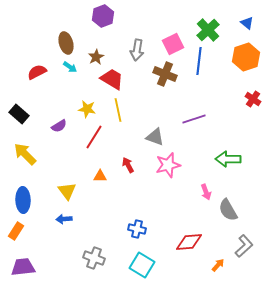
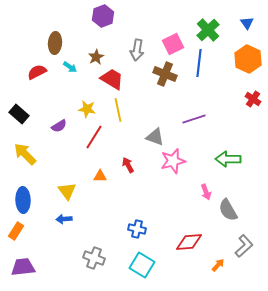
blue triangle: rotated 16 degrees clockwise
brown ellipse: moved 11 px left; rotated 20 degrees clockwise
orange hexagon: moved 2 px right, 2 px down; rotated 16 degrees counterclockwise
blue line: moved 2 px down
pink star: moved 5 px right, 4 px up
